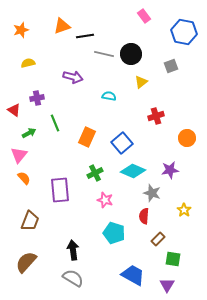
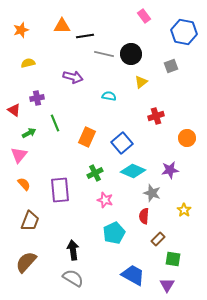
orange triangle: rotated 18 degrees clockwise
orange semicircle: moved 6 px down
cyan pentagon: rotated 30 degrees clockwise
